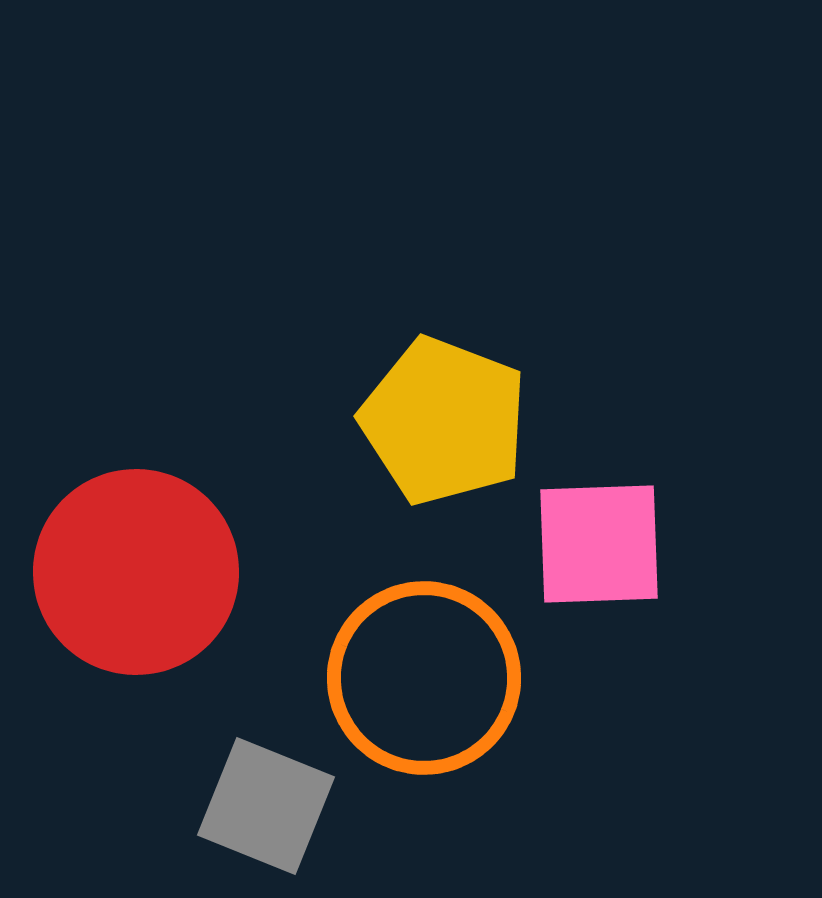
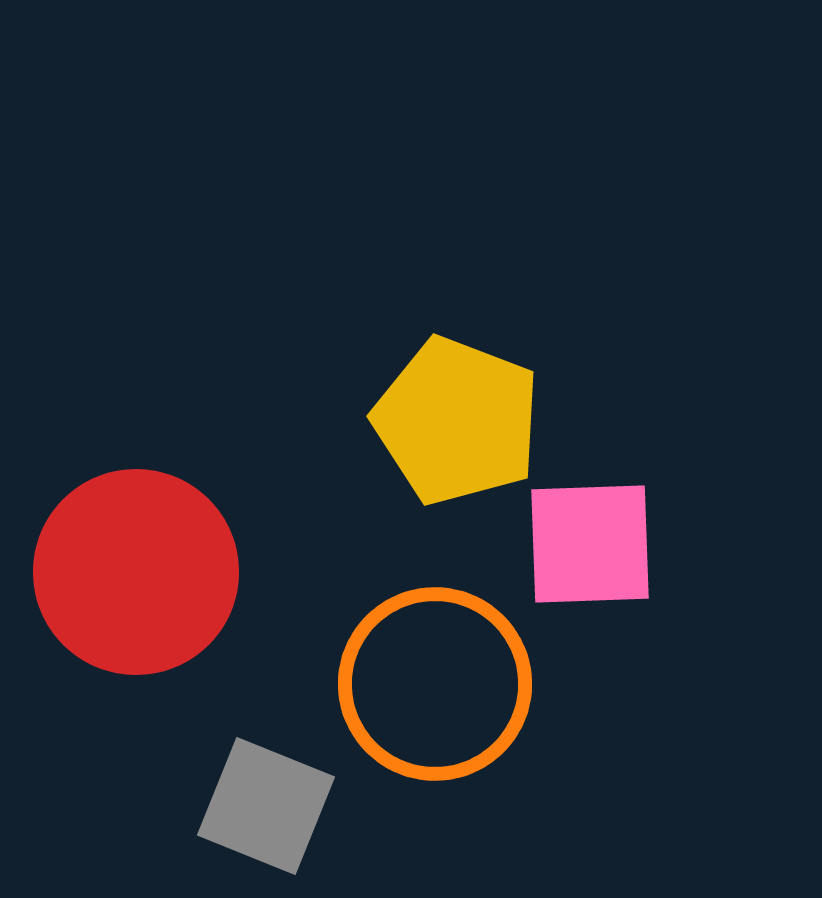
yellow pentagon: moved 13 px right
pink square: moved 9 px left
orange circle: moved 11 px right, 6 px down
